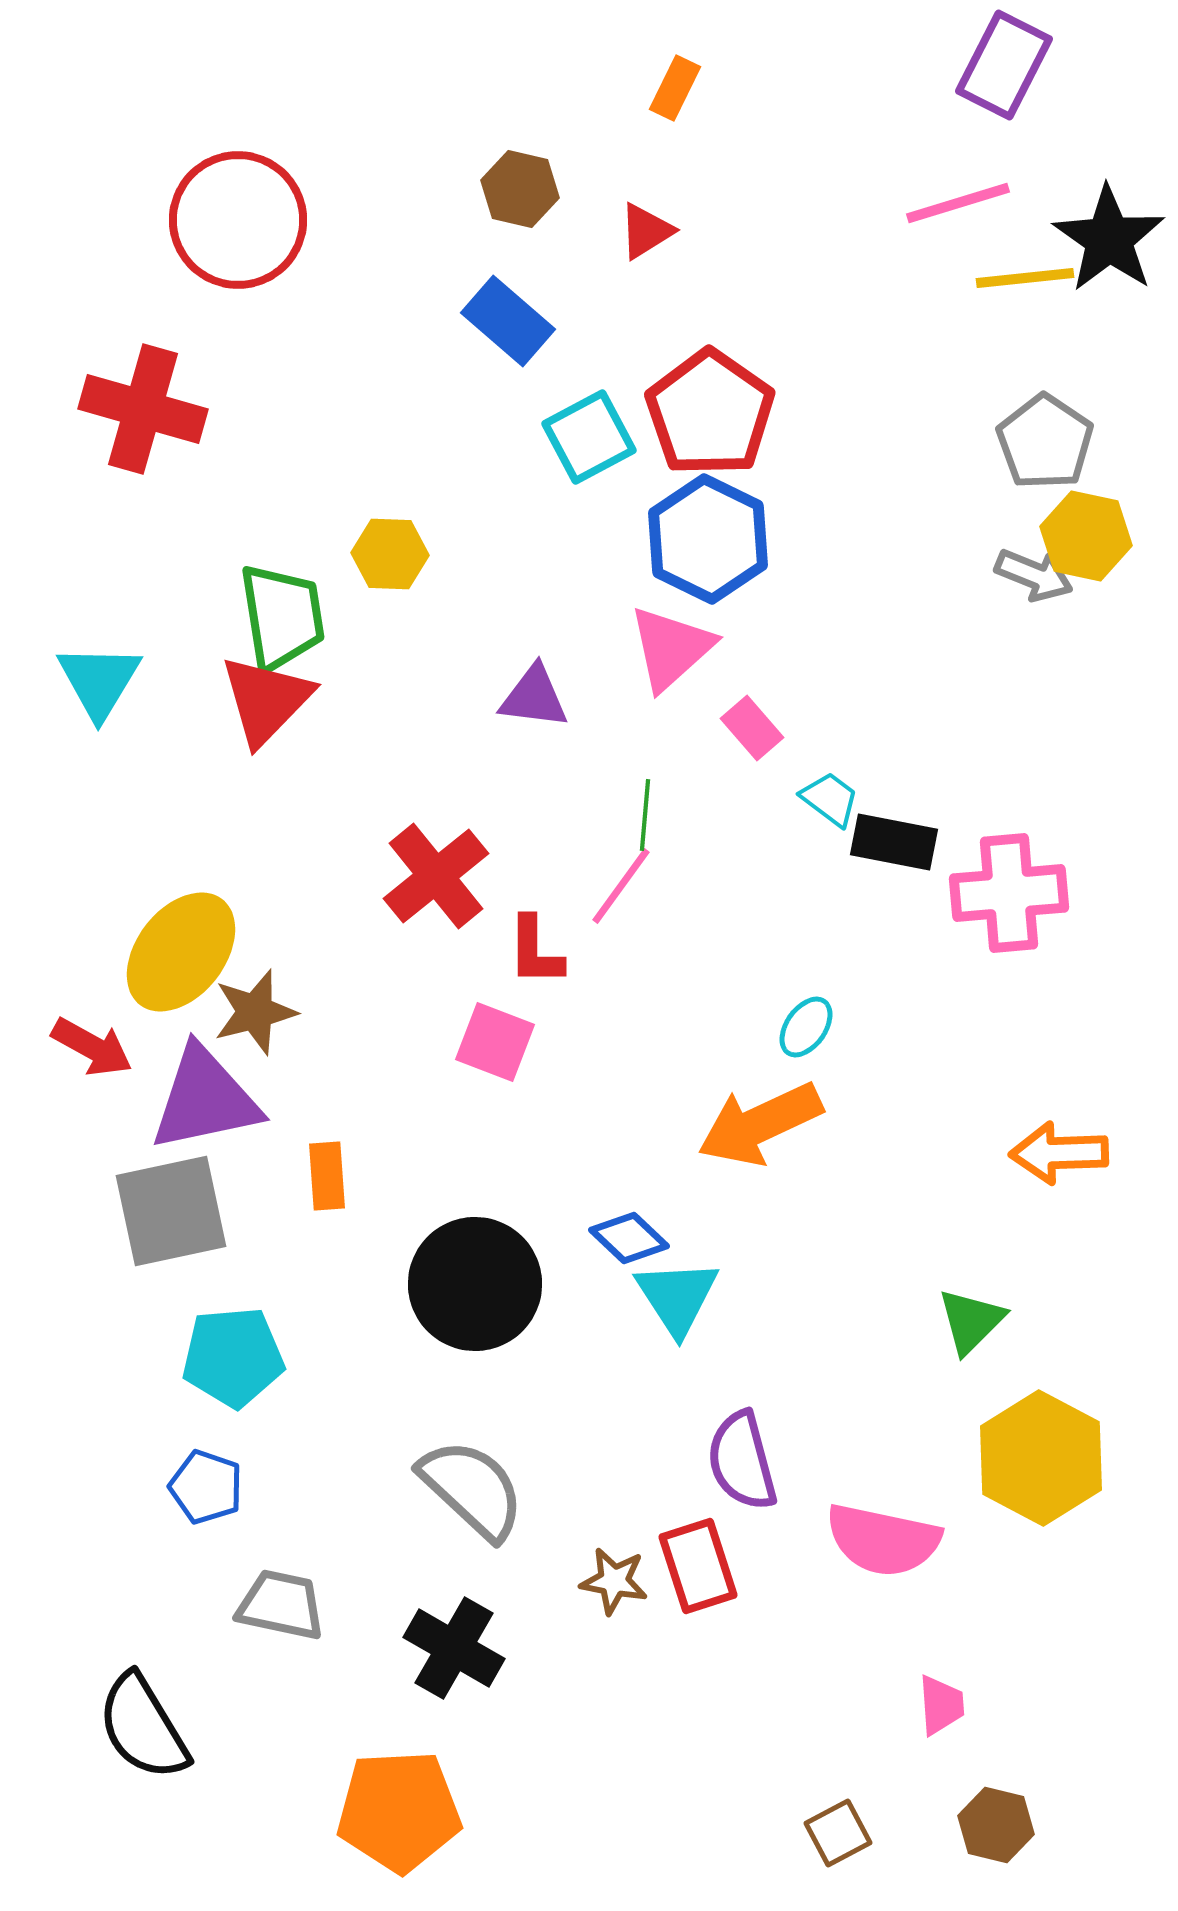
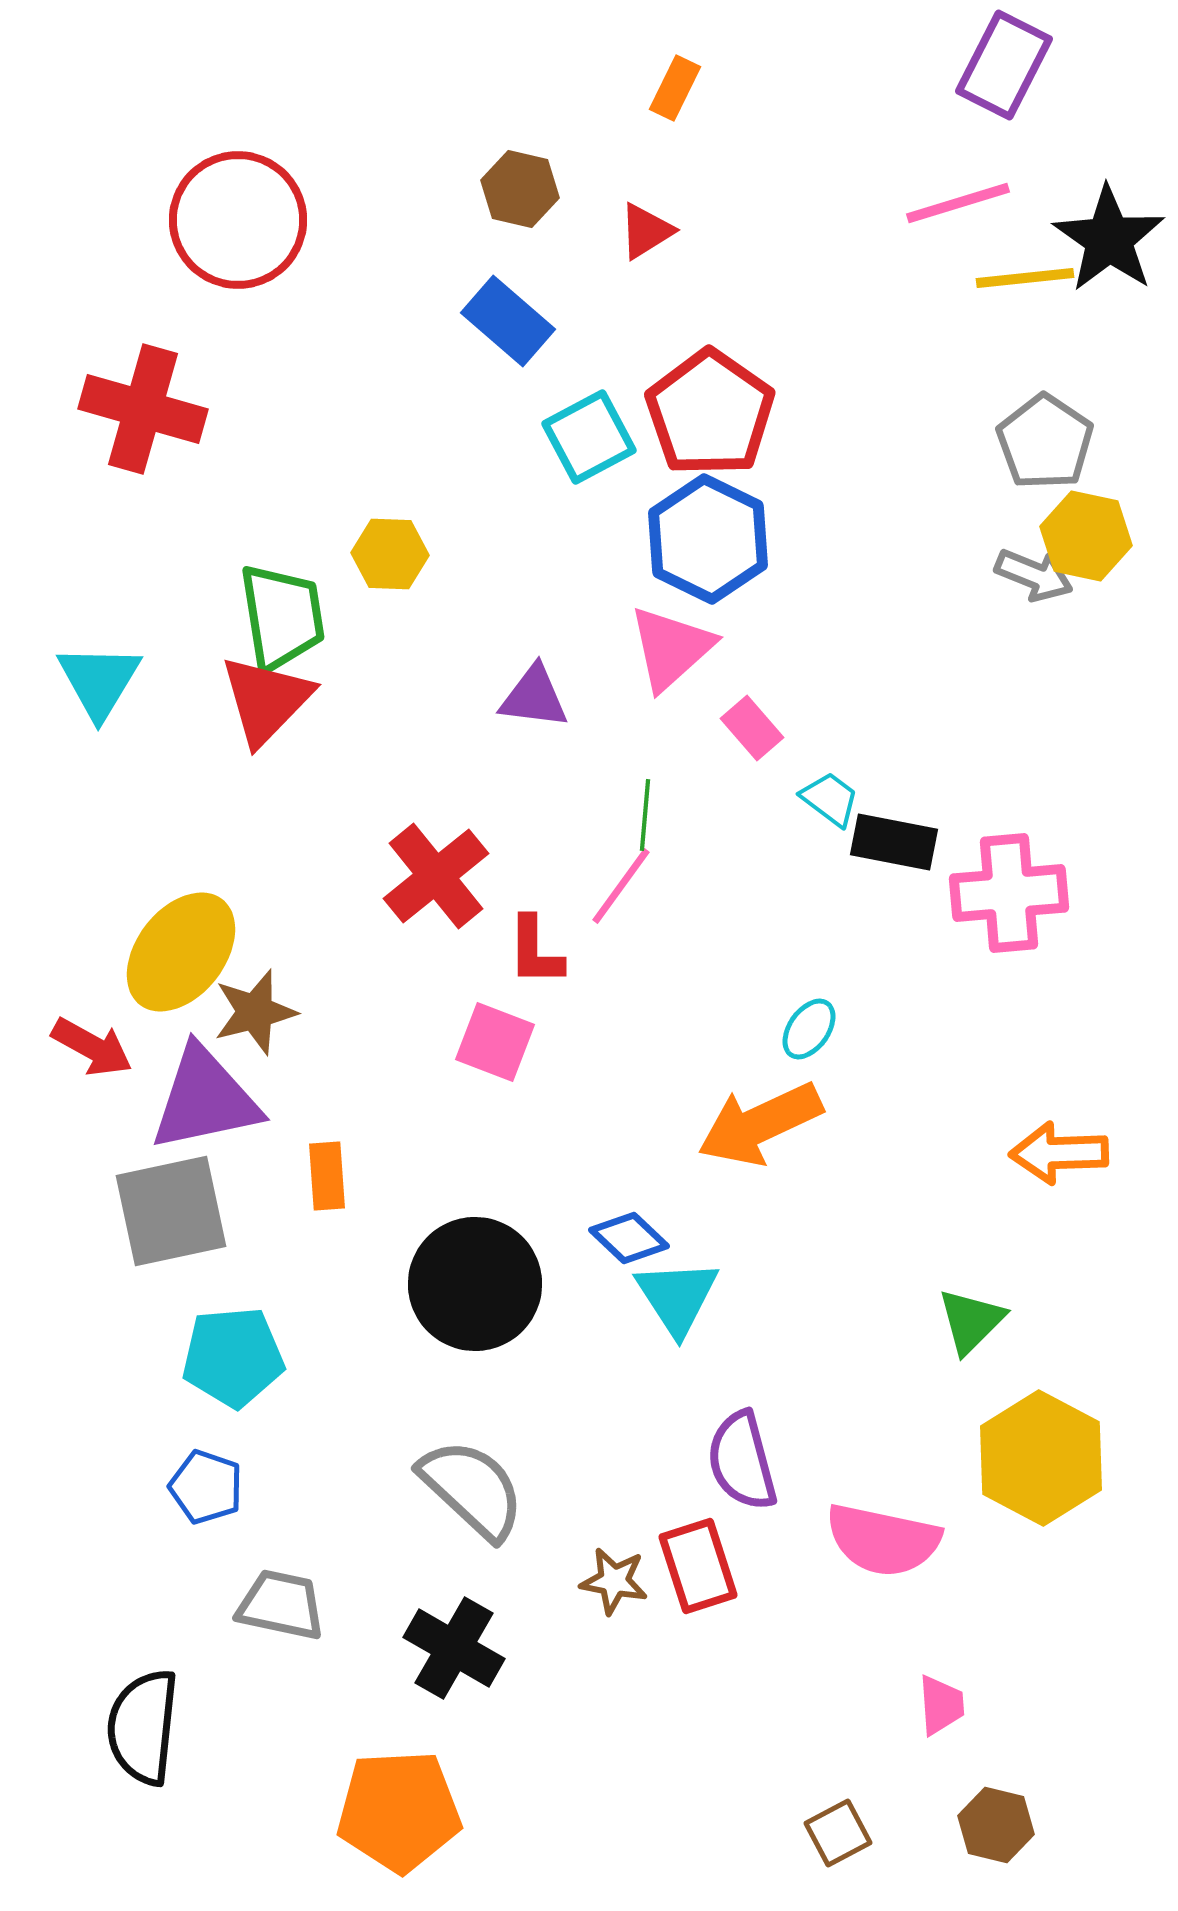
cyan ellipse at (806, 1027): moved 3 px right, 2 px down
black semicircle at (143, 1727): rotated 37 degrees clockwise
